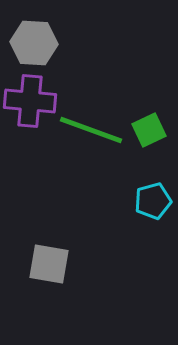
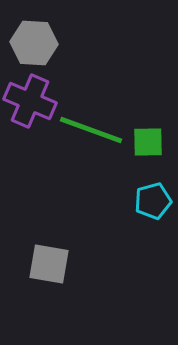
purple cross: rotated 18 degrees clockwise
green square: moved 1 px left, 12 px down; rotated 24 degrees clockwise
